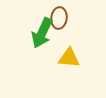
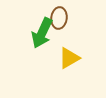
yellow triangle: rotated 35 degrees counterclockwise
